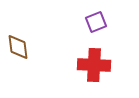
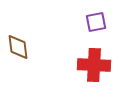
purple square: rotated 10 degrees clockwise
